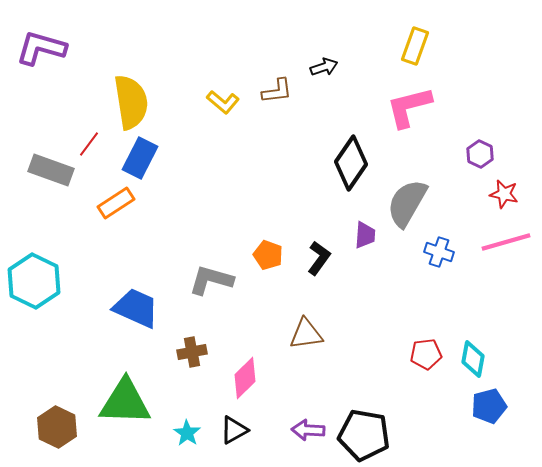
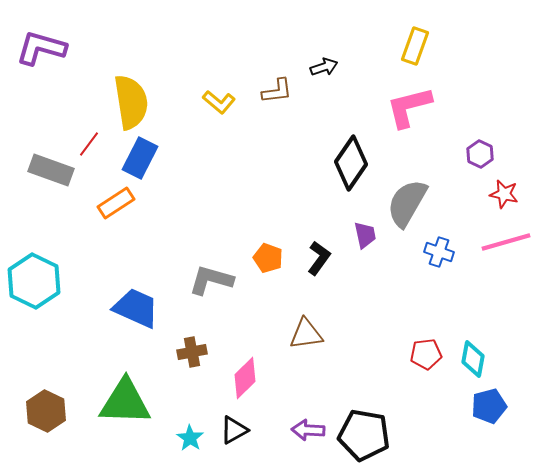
yellow L-shape: moved 4 px left
purple trapezoid: rotated 16 degrees counterclockwise
orange pentagon: moved 3 px down
brown hexagon: moved 11 px left, 16 px up
cyan star: moved 3 px right, 5 px down
